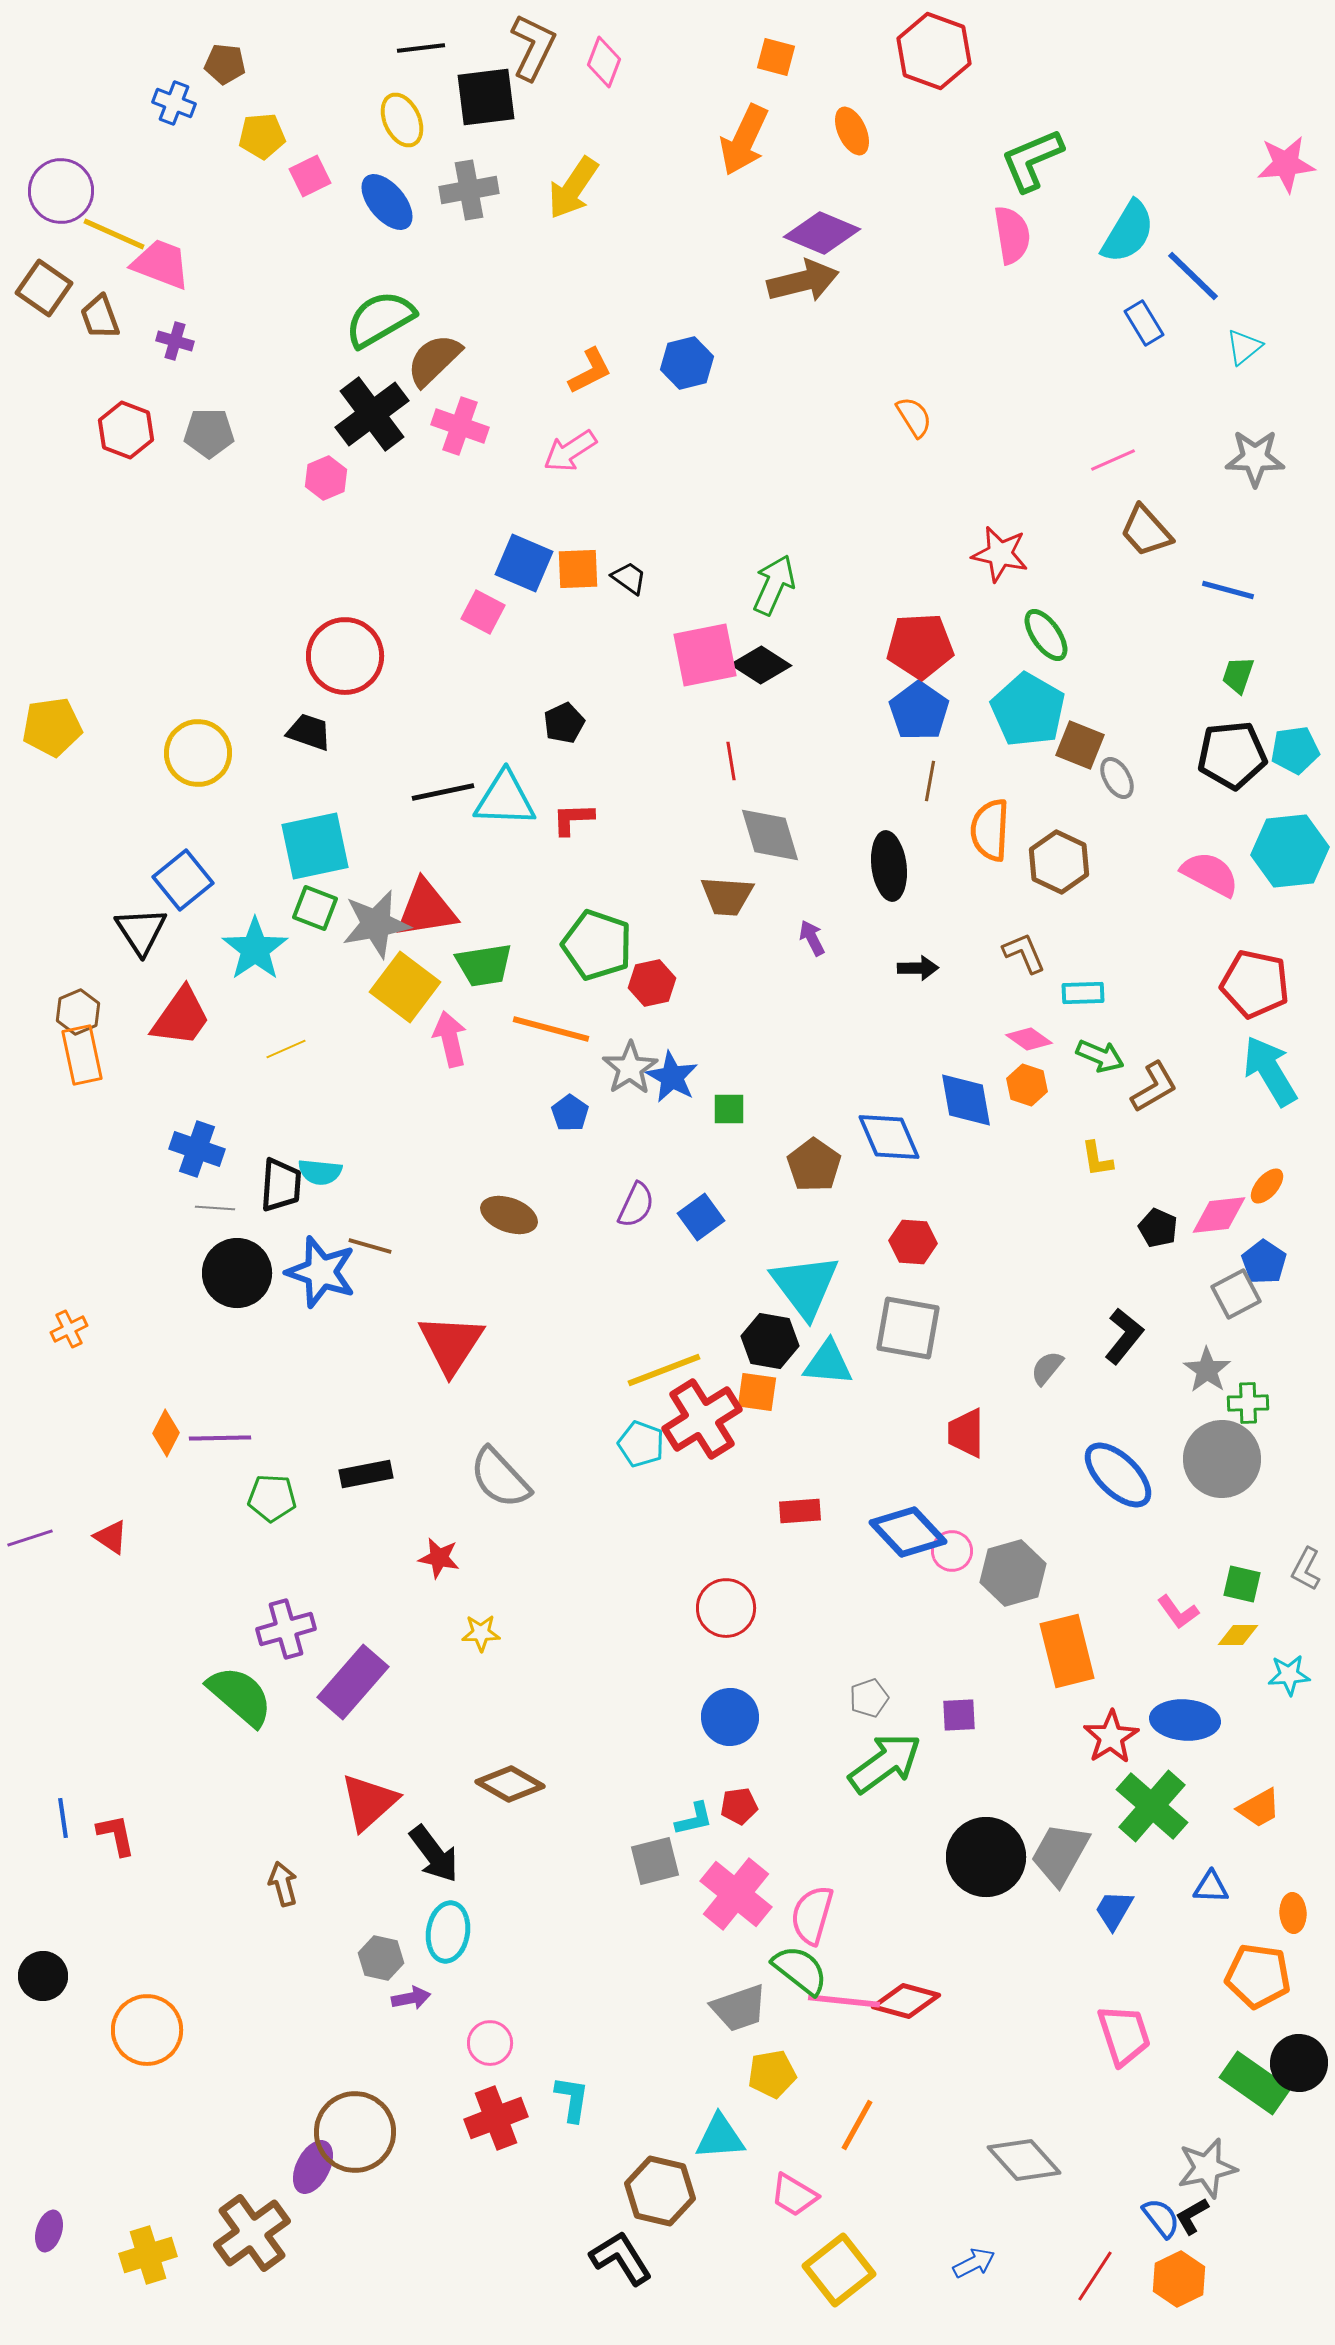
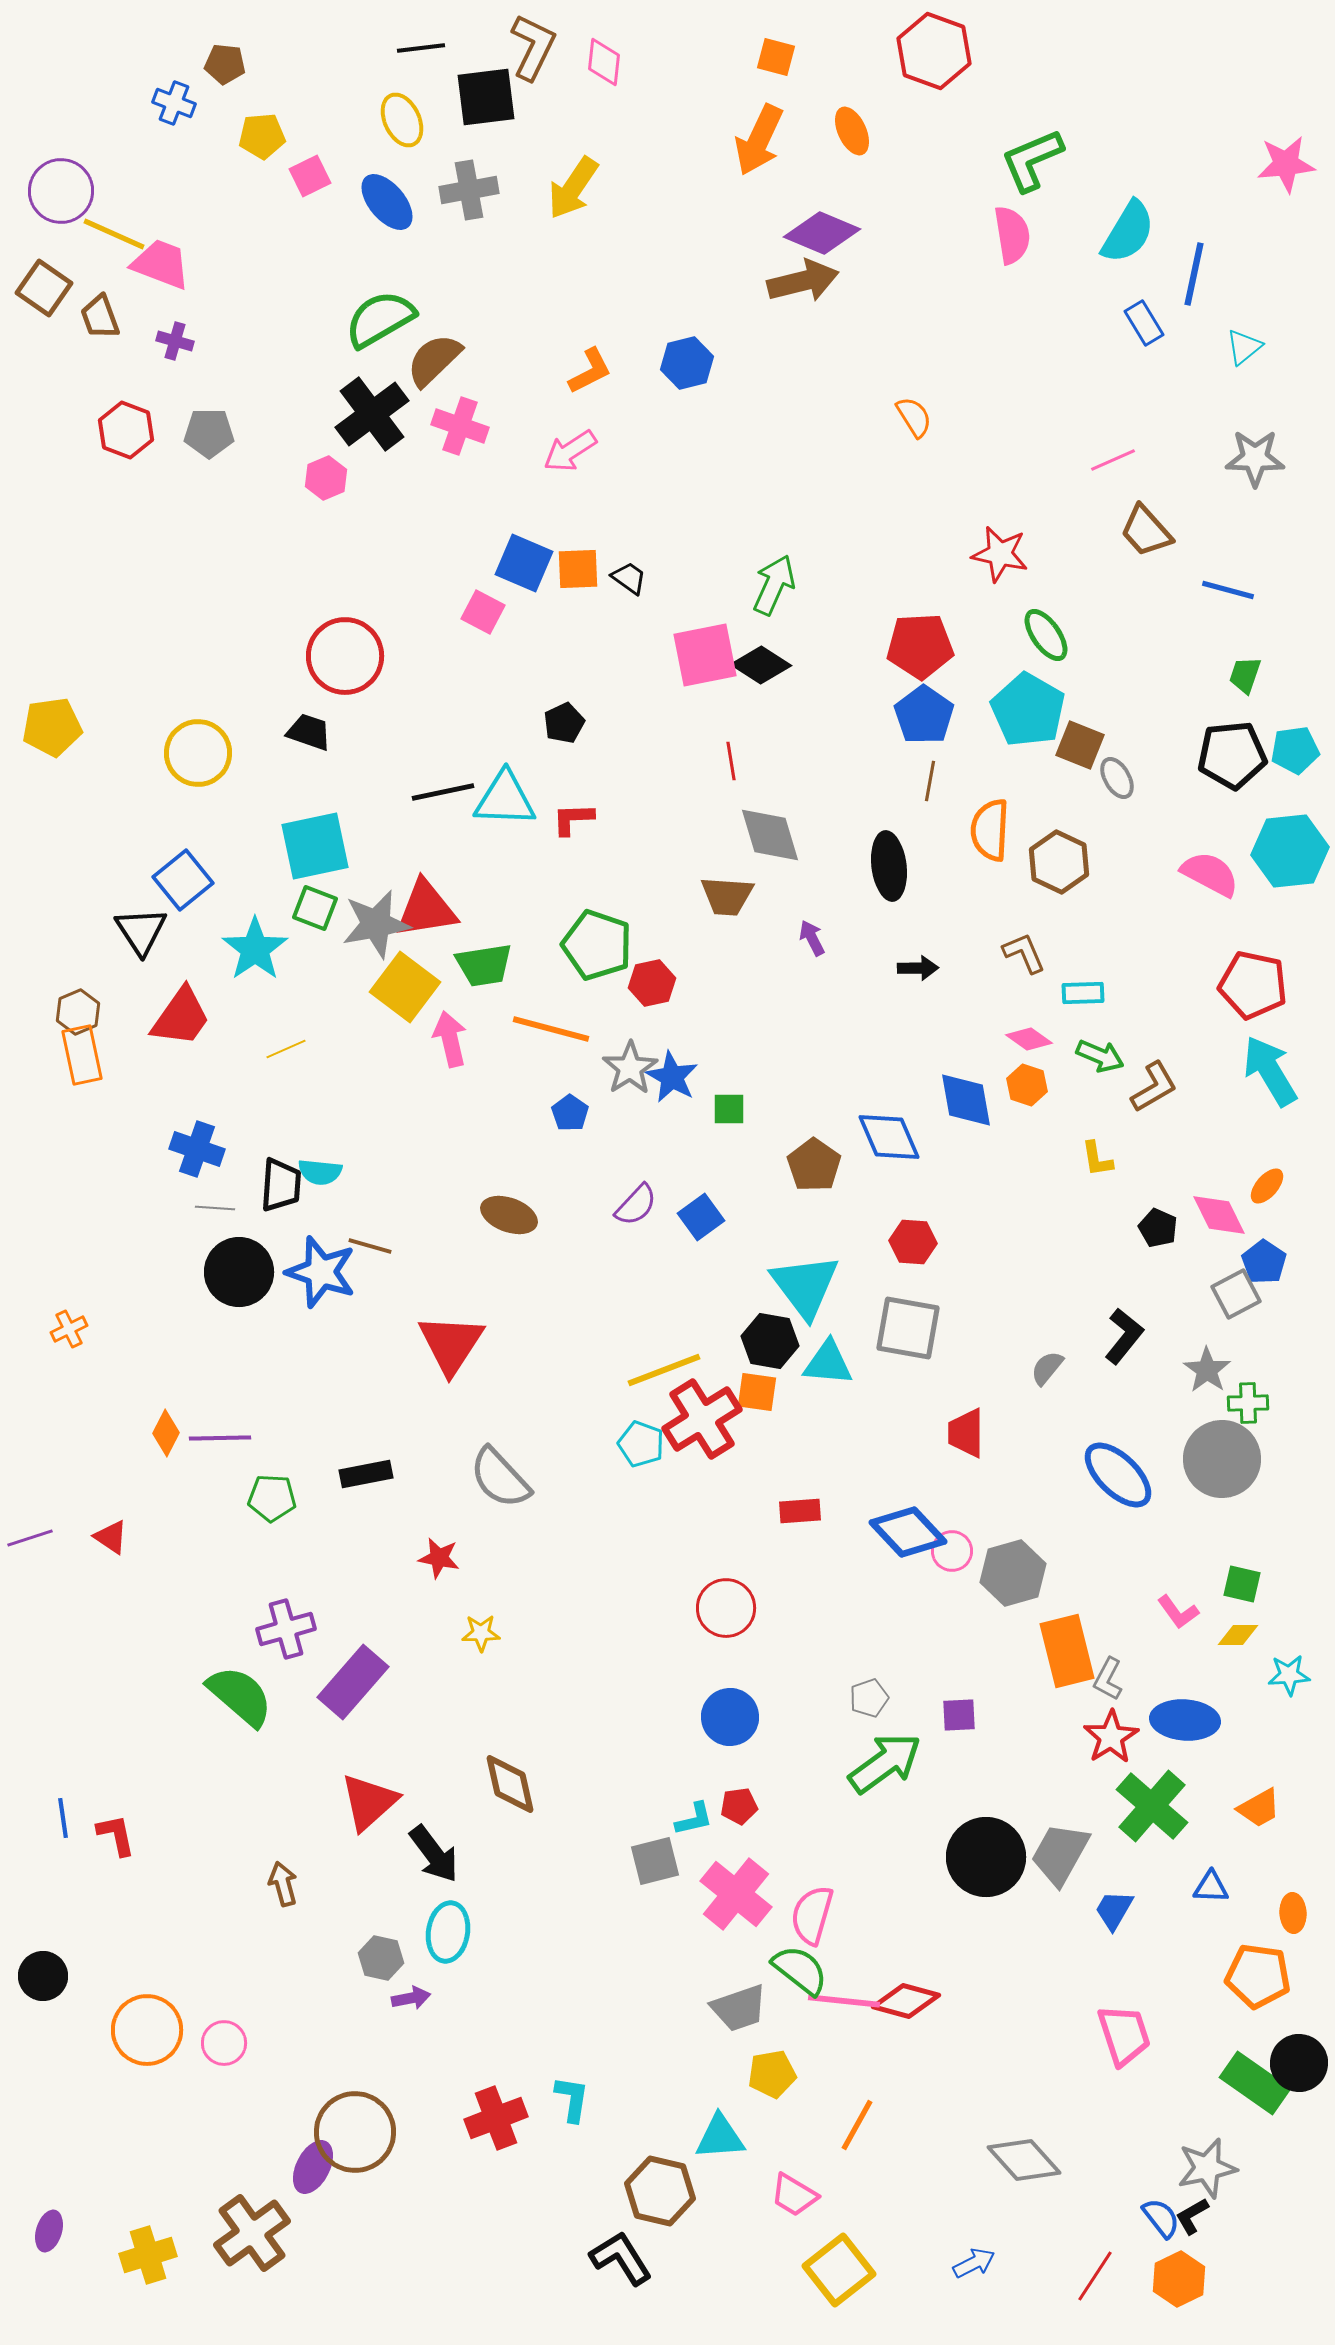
pink diamond at (604, 62): rotated 15 degrees counterclockwise
orange arrow at (744, 140): moved 15 px right
blue line at (1193, 276): moved 1 px right, 2 px up; rotated 58 degrees clockwise
green trapezoid at (1238, 675): moved 7 px right
blue pentagon at (919, 711): moved 5 px right, 4 px down
red pentagon at (1255, 984): moved 2 px left, 1 px down
purple semicircle at (636, 1205): rotated 18 degrees clockwise
pink diamond at (1219, 1215): rotated 70 degrees clockwise
black circle at (237, 1273): moved 2 px right, 1 px up
gray L-shape at (1306, 1569): moved 198 px left, 110 px down
brown diamond at (510, 1784): rotated 48 degrees clockwise
pink circle at (490, 2043): moved 266 px left
